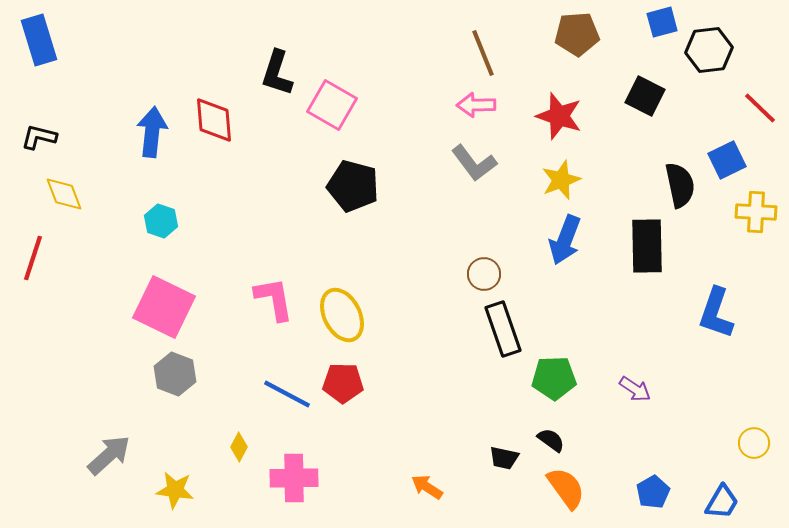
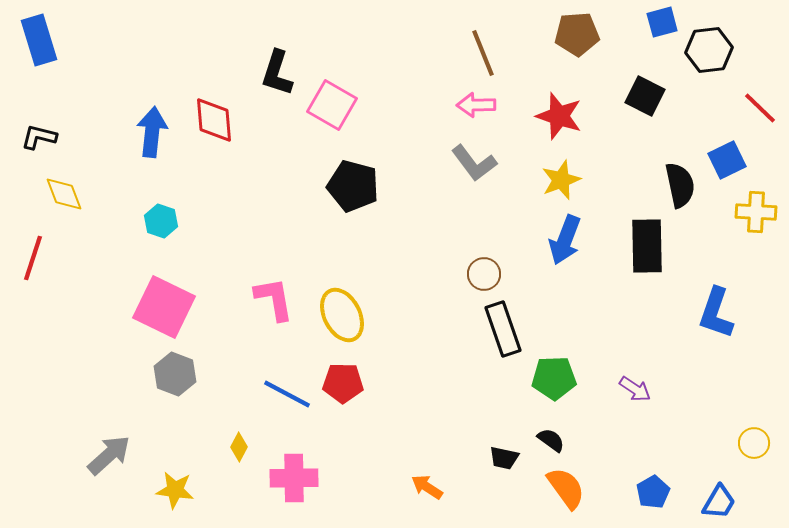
blue trapezoid at (722, 502): moved 3 px left
